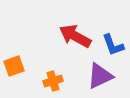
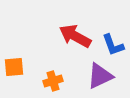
orange square: moved 1 px down; rotated 15 degrees clockwise
